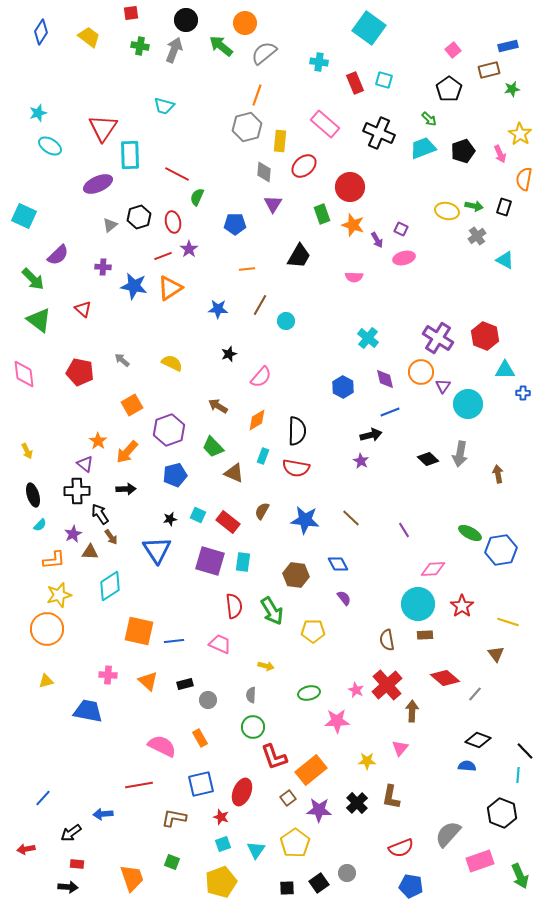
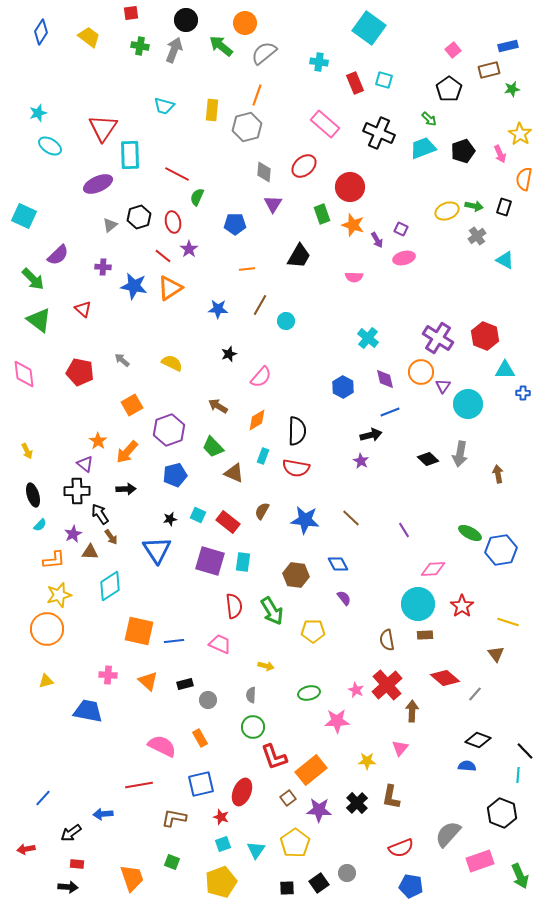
yellow rectangle at (280, 141): moved 68 px left, 31 px up
yellow ellipse at (447, 211): rotated 35 degrees counterclockwise
red line at (163, 256): rotated 60 degrees clockwise
